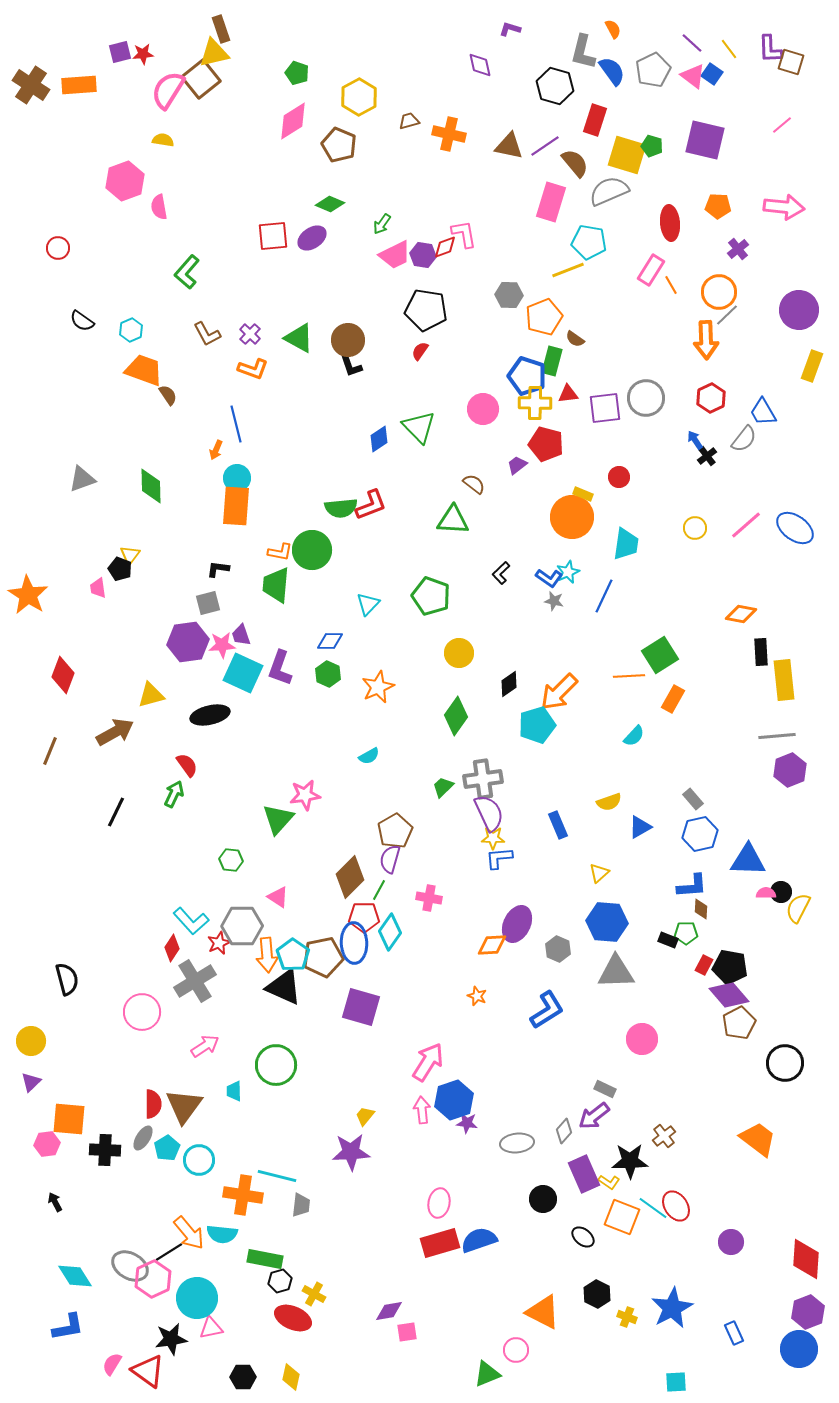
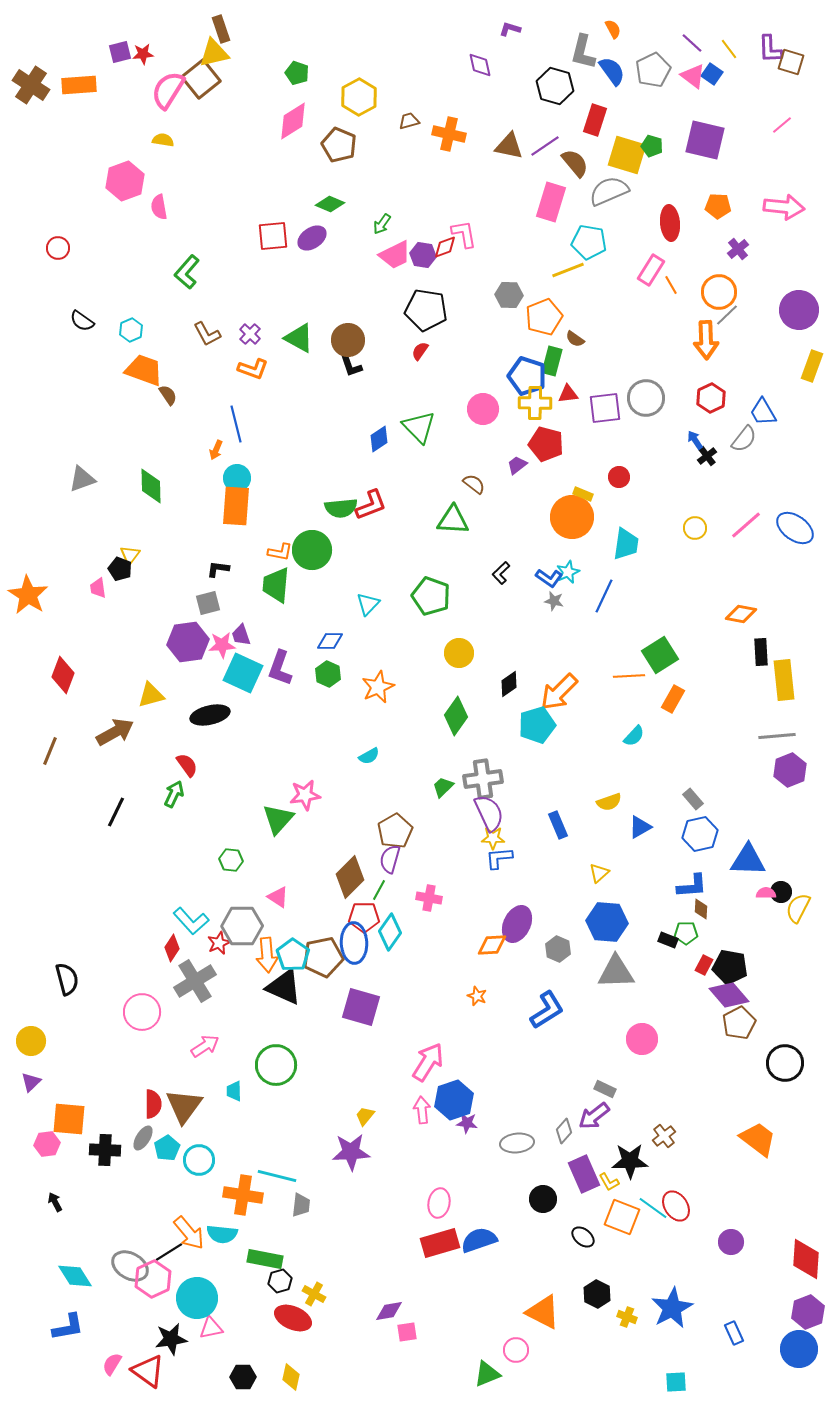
yellow L-shape at (609, 1182): rotated 25 degrees clockwise
